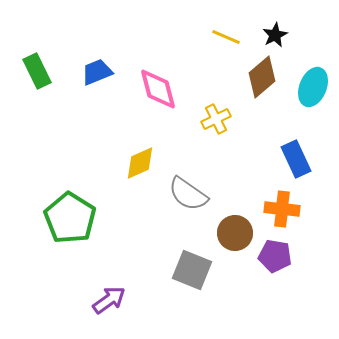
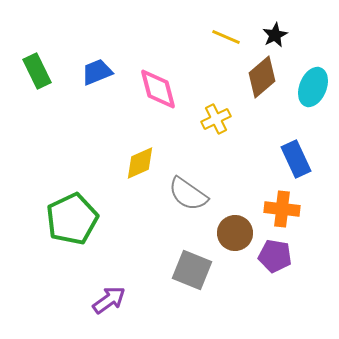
green pentagon: moved 2 px right, 1 px down; rotated 15 degrees clockwise
